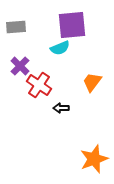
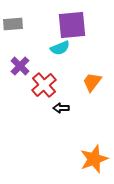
gray rectangle: moved 3 px left, 3 px up
red cross: moved 5 px right; rotated 15 degrees clockwise
